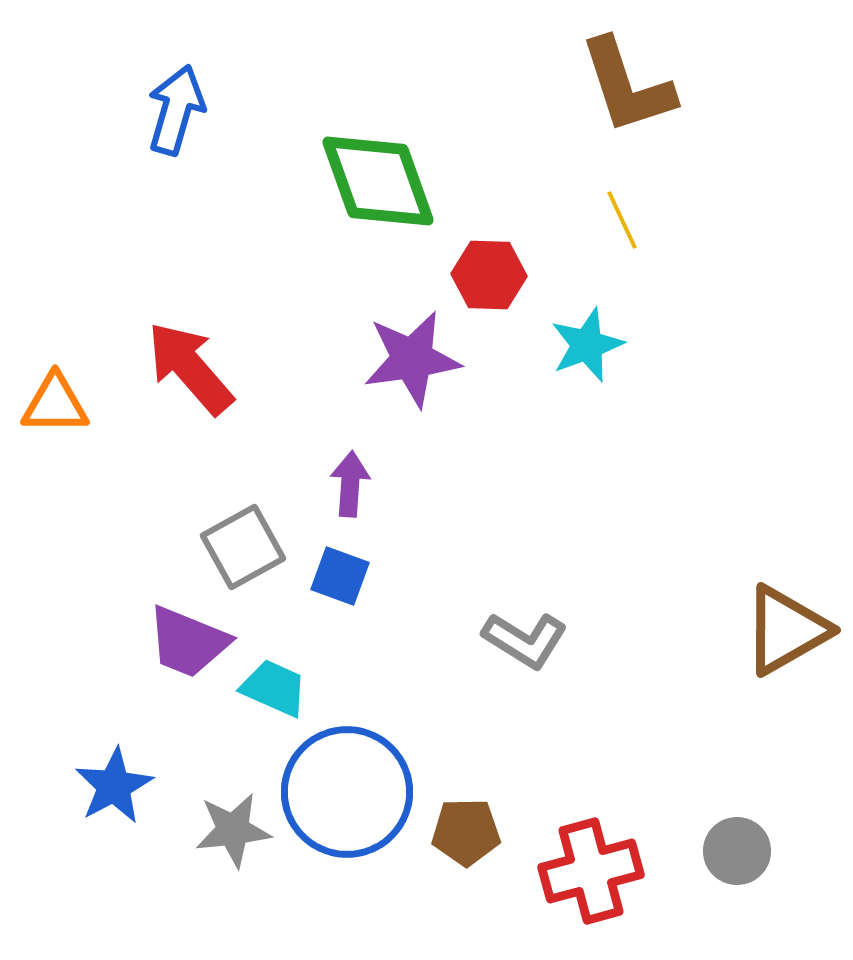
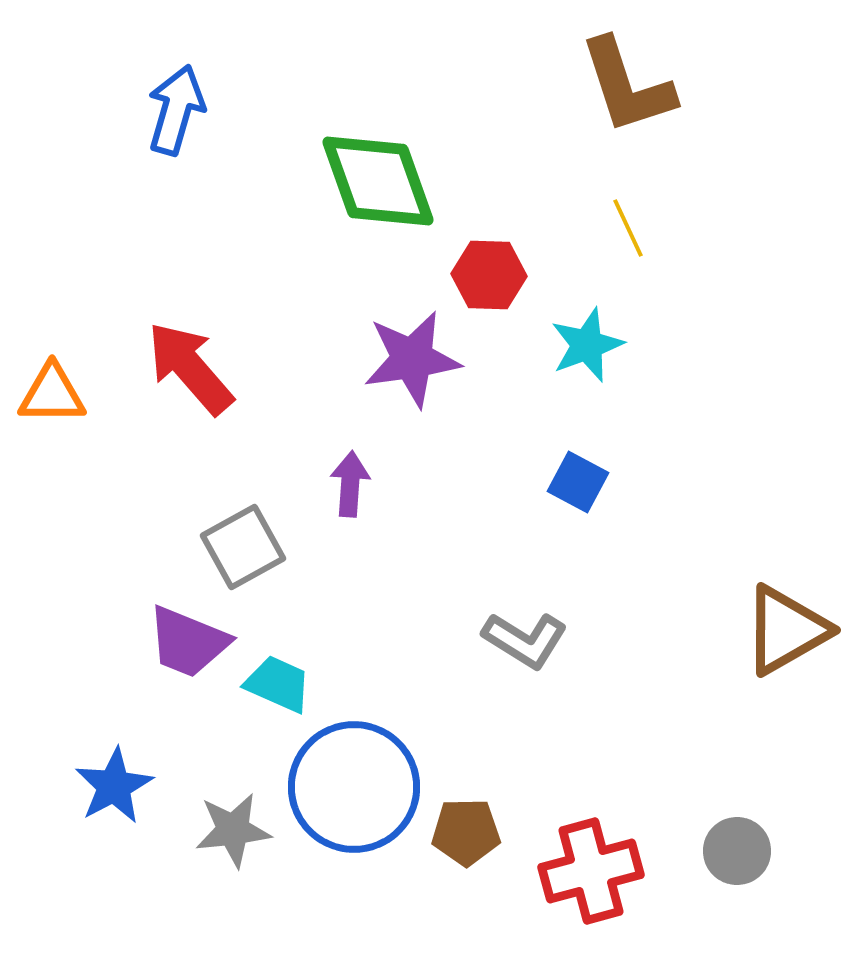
yellow line: moved 6 px right, 8 px down
orange triangle: moved 3 px left, 10 px up
blue square: moved 238 px right, 94 px up; rotated 8 degrees clockwise
cyan trapezoid: moved 4 px right, 4 px up
blue circle: moved 7 px right, 5 px up
